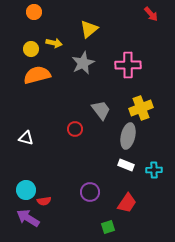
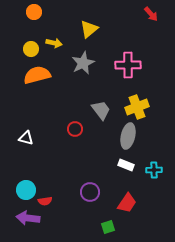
yellow cross: moved 4 px left, 1 px up
red semicircle: moved 1 px right
purple arrow: rotated 25 degrees counterclockwise
